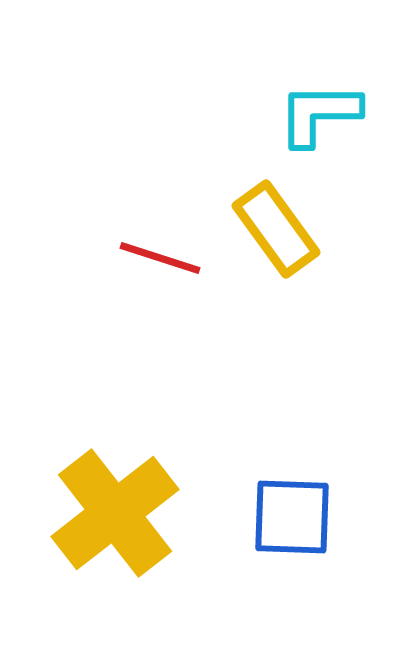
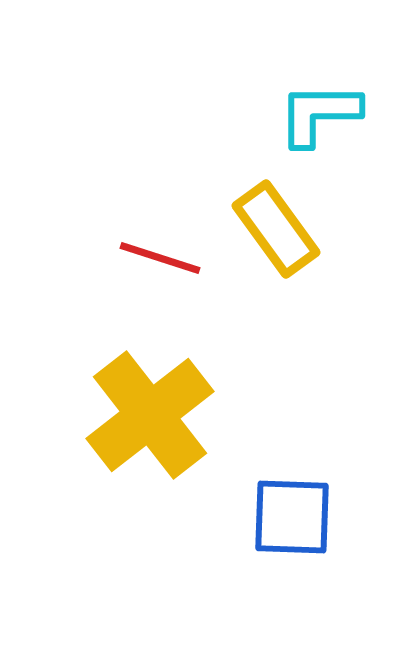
yellow cross: moved 35 px right, 98 px up
